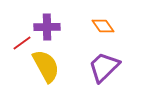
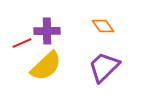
purple cross: moved 4 px down
red line: rotated 12 degrees clockwise
yellow semicircle: rotated 76 degrees clockwise
